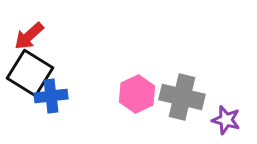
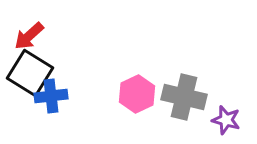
gray cross: moved 2 px right
